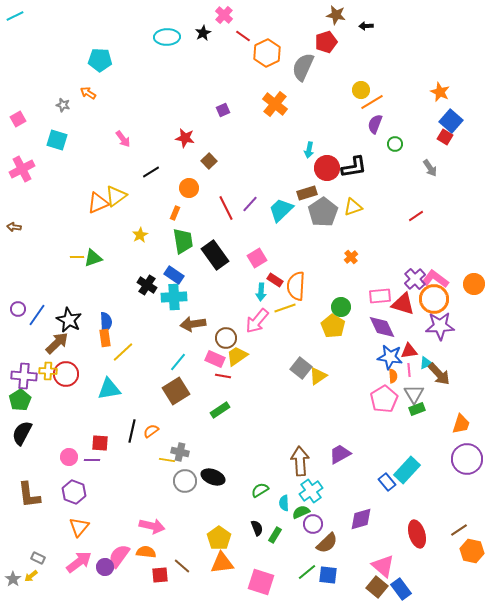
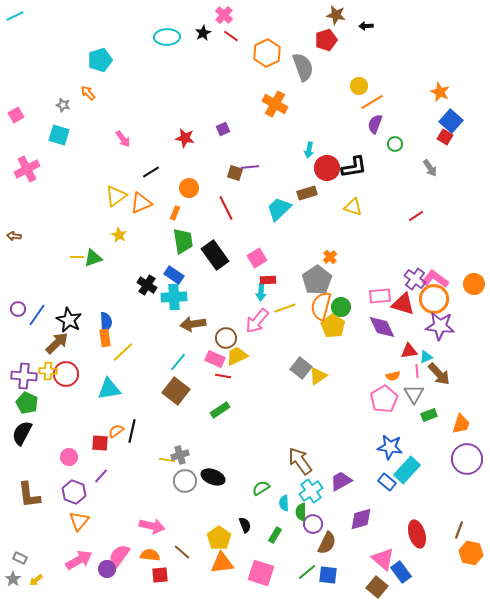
red line at (243, 36): moved 12 px left
red pentagon at (326, 42): moved 2 px up
cyan pentagon at (100, 60): rotated 20 degrees counterclockwise
gray semicircle at (303, 67): rotated 136 degrees clockwise
yellow circle at (361, 90): moved 2 px left, 4 px up
orange arrow at (88, 93): rotated 14 degrees clockwise
orange cross at (275, 104): rotated 10 degrees counterclockwise
purple square at (223, 110): moved 19 px down
pink square at (18, 119): moved 2 px left, 4 px up
cyan square at (57, 140): moved 2 px right, 5 px up
brown square at (209, 161): moved 26 px right, 12 px down; rotated 28 degrees counterclockwise
pink cross at (22, 169): moved 5 px right
orange triangle at (98, 203): moved 43 px right
purple line at (250, 204): moved 37 px up; rotated 42 degrees clockwise
yellow triangle at (353, 207): rotated 36 degrees clockwise
cyan trapezoid at (281, 210): moved 2 px left, 1 px up
gray pentagon at (323, 212): moved 6 px left, 68 px down
brown arrow at (14, 227): moved 9 px down
yellow star at (140, 235): moved 21 px left; rotated 14 degrees counterclockwise
orange cross at (351, 257): moved 21 px left
purple cross at (415, 279): rotated 10 degrees counterclockwise
red rectangle at (275, 280): moved 7 px left; rotated 35 degrees counterclockwise
orange semicircle at (296, 286): moved 25 px right, 20 px down; rotated 12 degrees clockwise
purple star at (440, 326): rotated 8 degrees clockwise
yellow trapezoid at (237, 356): rotated 10 degrees clockwise
blue star at (390, 357): moved 90 px down
cyan triangle at (426, 363): moved 6 px up
pink line at (409, 370): moved 8 px right, 1 px down
orange semicircle at (393, 376): rotated 80 degrees clockwise
brown square at (176, 391): rotated 20 degrees counterclockwise
green pentagon at (20, 400): moved 7 px right, 3 px down; rotated 15 degrees counterclockwise
green rectangle at (417, 409): moved 12 px right, 6 px down
orange semicircle at (151, 431): moved 35 px left
gray cross at (180, 452): moved 3 px down; rotated 30 degrees counterclockwise
purple trapezoid at (340, 454): moved 1 px right, 27 px down
purple line at (92, 460): moved 9 px right, 16 px down; rotated 49 degrees counterclockwise
brown arrow at (300, 461): rotated 32 degrees counterclockwise
blue rectangle at (387, 482): rotated 12 degrees counterclockwise
green semicircle at (260, 490): moved 1 px right, 2 px up
green semicircle at (301, 512): rotated 66 degrees counterclockwise
orange triangle at (79, 527): moved 6 px up
black semicircle at (257, 528): moved 12 px left, 3 px up
brown line at (459, 530): rotated 36 degrees counterclockwise
brown semicircle at (327, 543): rotated 20 degrees counterclockwise
orange hexagon at (472, 551): moved 1 px left, 2 px down
orange semicircle at (146, 552): moved 4 px right, 3 px down
gray rectangle at (38, 558): moved 18 px left
pink arrow at (79, 562): moved 2 px up; rotated 8 degrees clockwise
brown line at (182, 566): moved 14 px up
pink triangle at (383, 566): moved 7 px up
purple circle at (105, 567): moved 2 px right, 2 px down
yellow arrow at (31, 576): moved 5 px right, 4 px down
pink square at (261, 582): moved 9 px up
blue rectangle at (401, 589): moved 17 px up
